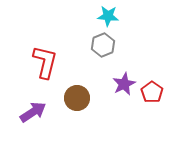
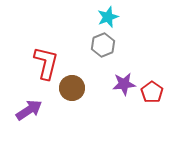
cyan star: moved 1 px down; rotated 25 degrees counterclockwise
red L-shape: moved 1 px right, 1 px down
purple star: rotated 20 degrees clockwise
brown circle: moved 5 px left, 10 px up
purple arrow: moved 4 px left, 2 px up
